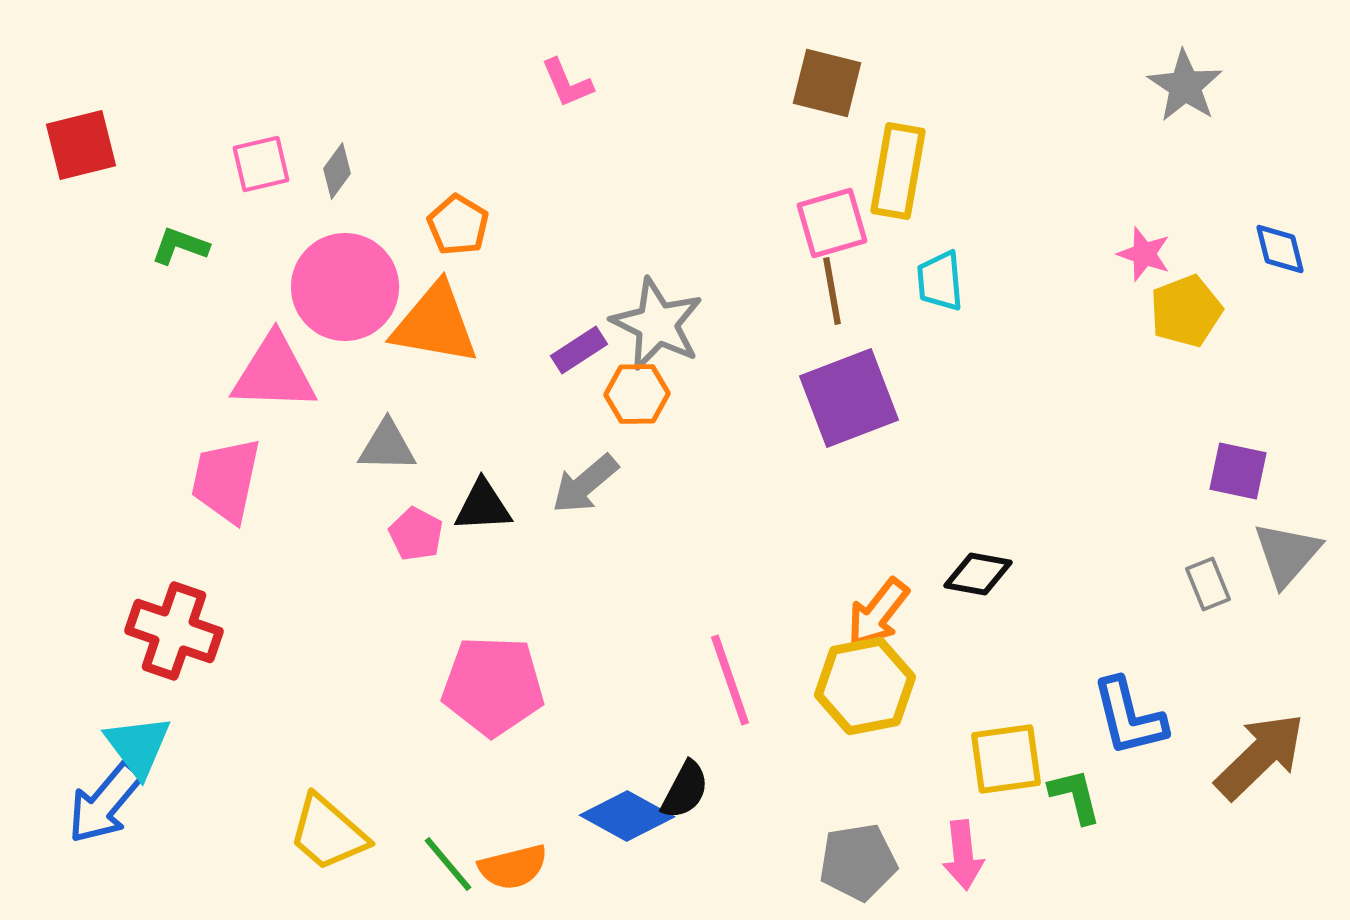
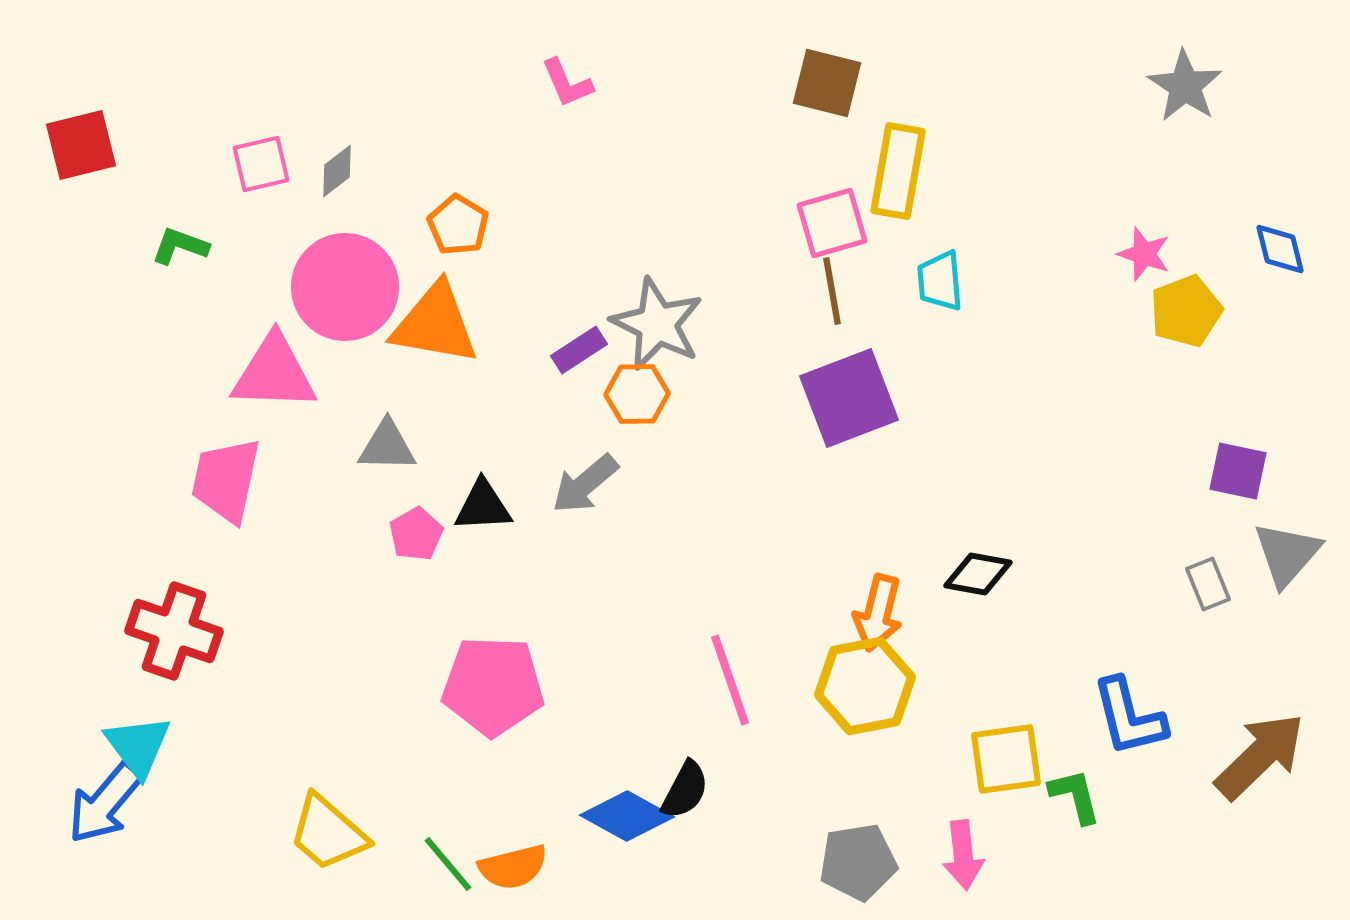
gray diamond at (337, 171): rotated 16 degrees clockwise
pink pentagon at (416, 534): rotated 14 degrees clockwise
orange arrow at (878, 613): rotated 24 degrees counterclockwise
